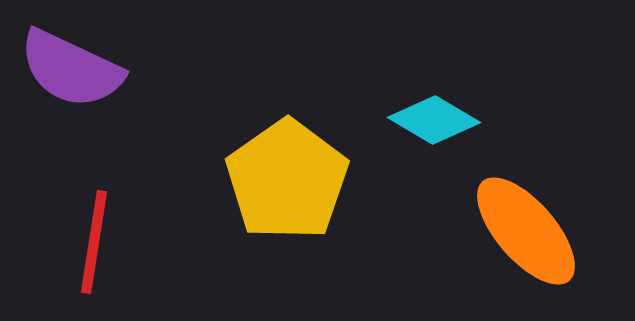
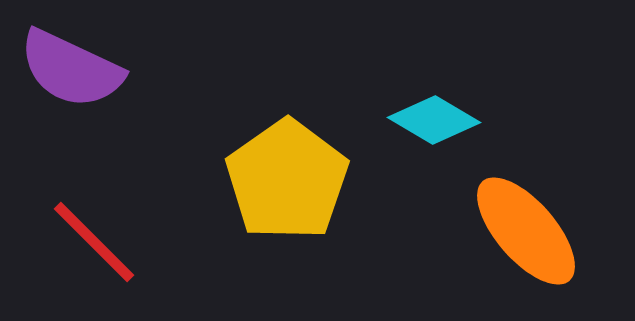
red line: rotated 54 degrees counterclockwise
